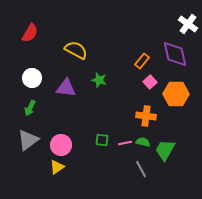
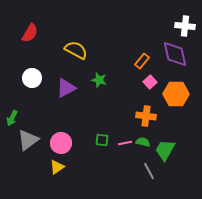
white cross: moved 3 px left, 2 px down; rotated 30 degrees counterclockwise
purple triangle: rotated 35 degrees counterclockwise
green arrow: moved 18 px left, 10 px down
pink circle: moved 2 px up
gray line: moved 8 px right, 2 px down
